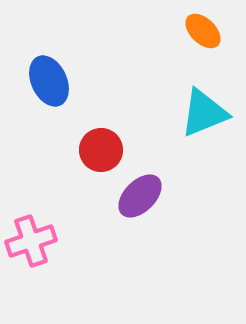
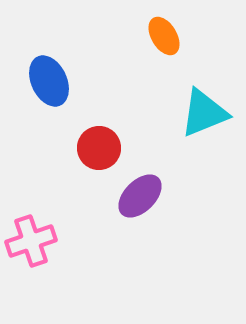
orange ellipse: moved 39 px left, 5 px down; rotated 15 degrees clockwise
red circle: moved 2 px left, 2 px up
